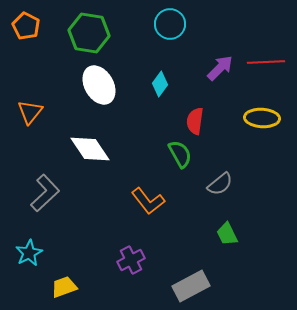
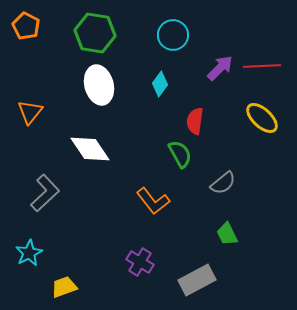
cyan circle: moved 3 px right, 11 px down
green hexagon: moved 6 px right
red line: moved 4 px left, 4 px down
white ellipse: rotated 15 degrees clockwise
yellow ellipse: rotated 40 degrees clockwise
gray semicircle: moved 3 px right, 1 px up
orange L-shape: moved 5 px right
purple cross: moved 9 px right, 2 px down; rotated 32 degrees counterclockwise
gray rectangle: moved 6 px right, 6 px up
